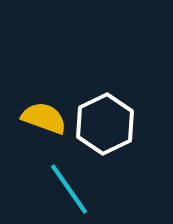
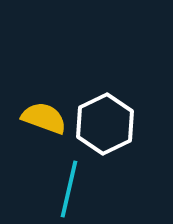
cyan line: rotated 48 degrees clockwise
